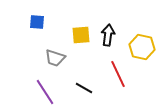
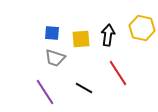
blue square: moved 15 px right, 11 px down
yellow square: moved 4 px down
yellow hexagon: moved 19 px up
red line: moved 1 px up; rotated 8 degrees counterclockwise
